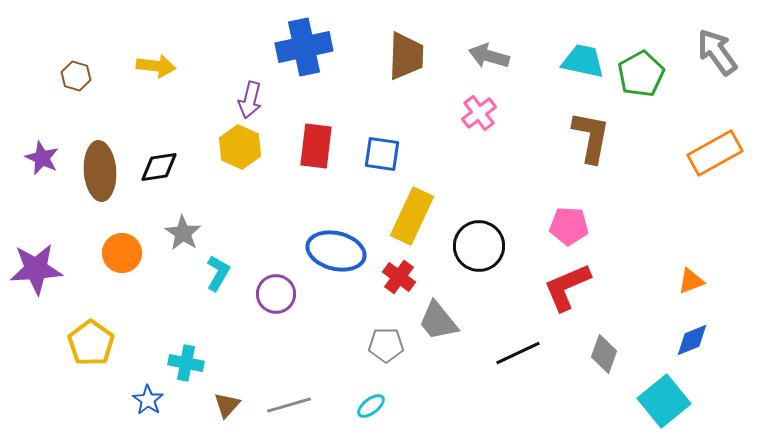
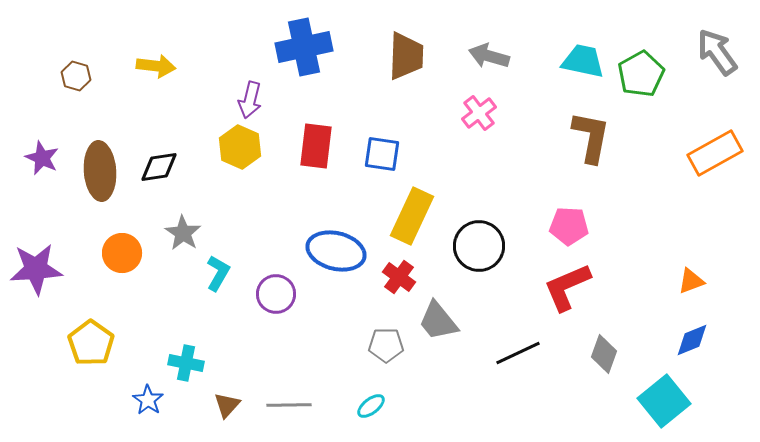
gray line at (289, 405): rotated 15 degrees clockwise
